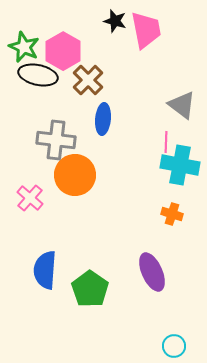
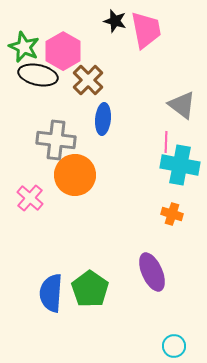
blue semicircle: moved 6 px right, 23 px down
